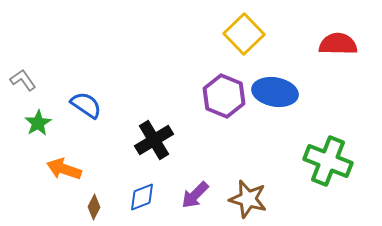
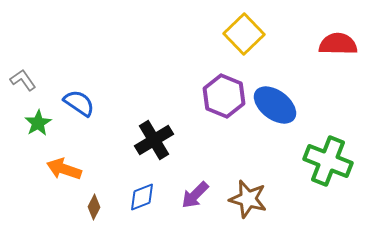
blue ellipse: moved 13 px down; rotated 27 degrees clockwise
blue semicircle: moved 7 px left, 2 px up
